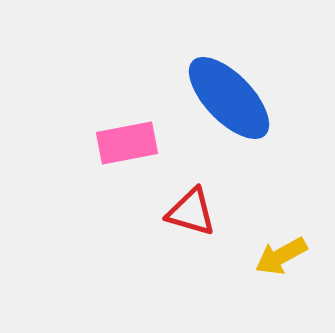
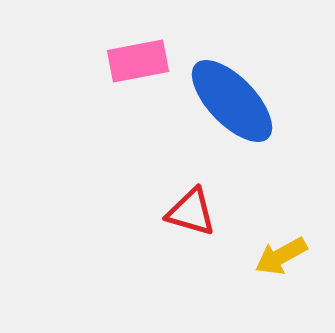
blue ellipse: moved 3 px right, 3 px down
pink rectangle: moved 11 px right, 82 px up
